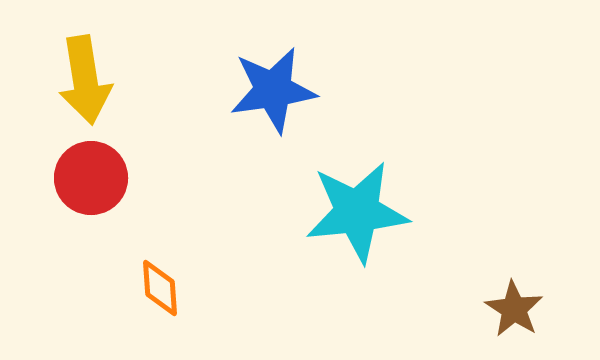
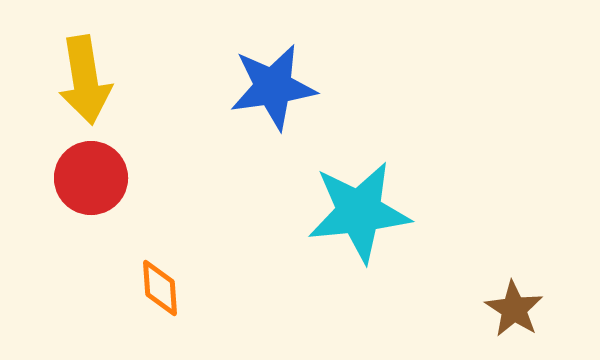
blue star: moved 3 px up
cyan star: moved 2 px right
